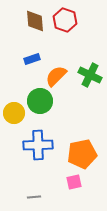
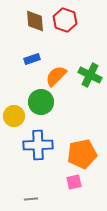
green circle: moved 1 px right, 1 px down
yellow circle: moved 3 px down
gray line: moved 3 px left, 2 px down
